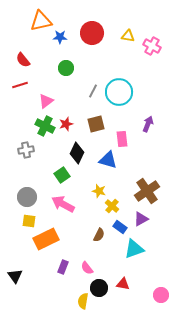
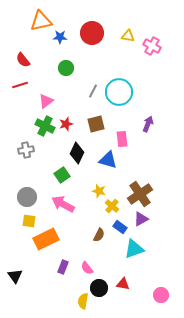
brown cross: moved 7 px left, 3 px down
